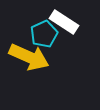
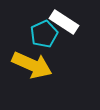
yellow arrow: moved 3 px right, 8 px down
